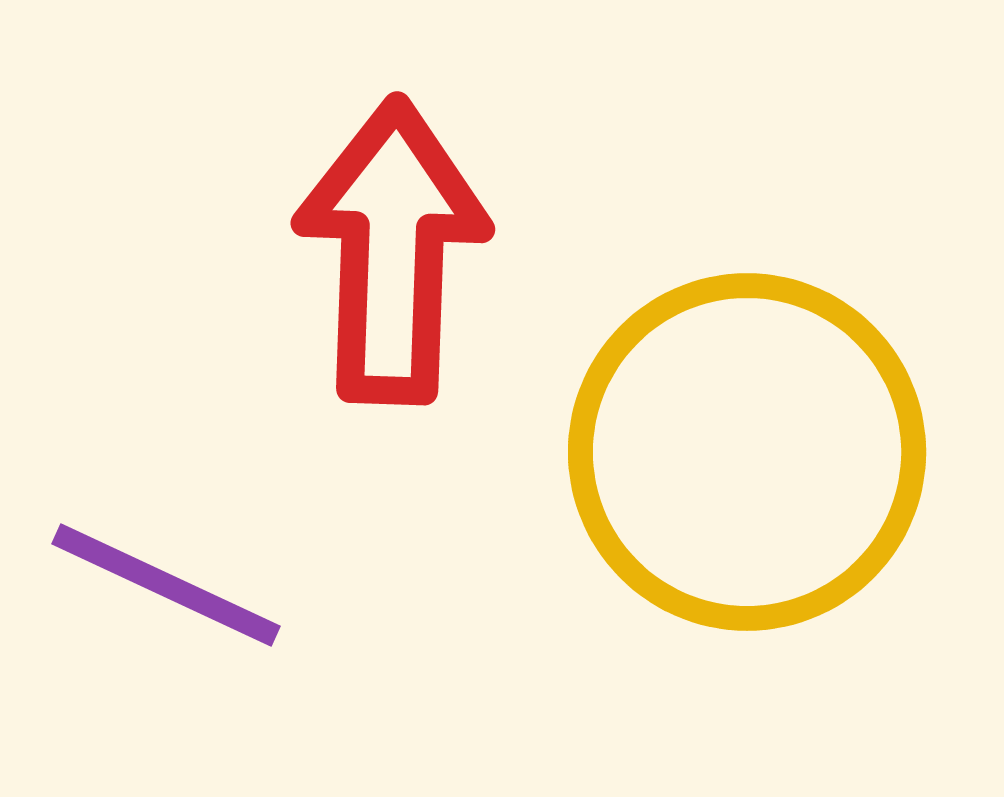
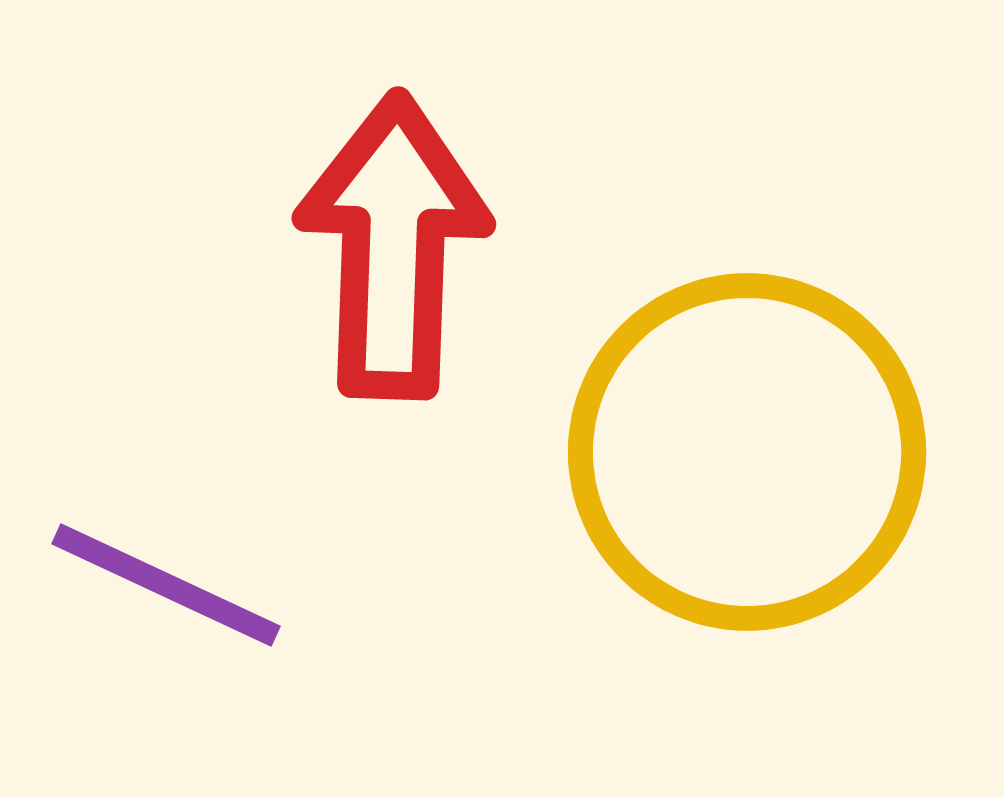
red arrow: moved 1 px right, 5 px up
